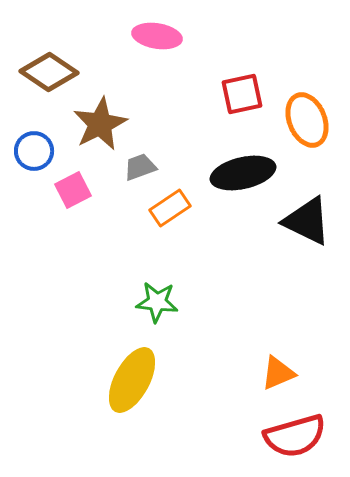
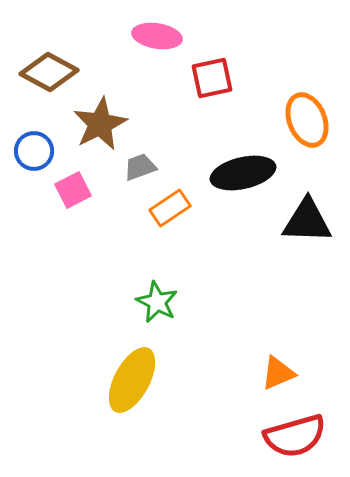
brown diamond: rotated 6 degrees counterclockwise
red square: moved 30 px left, 16 px up
black triangle: rotated 24 degrees counterclockwise
green star: rotated 21 degrees clockwise
